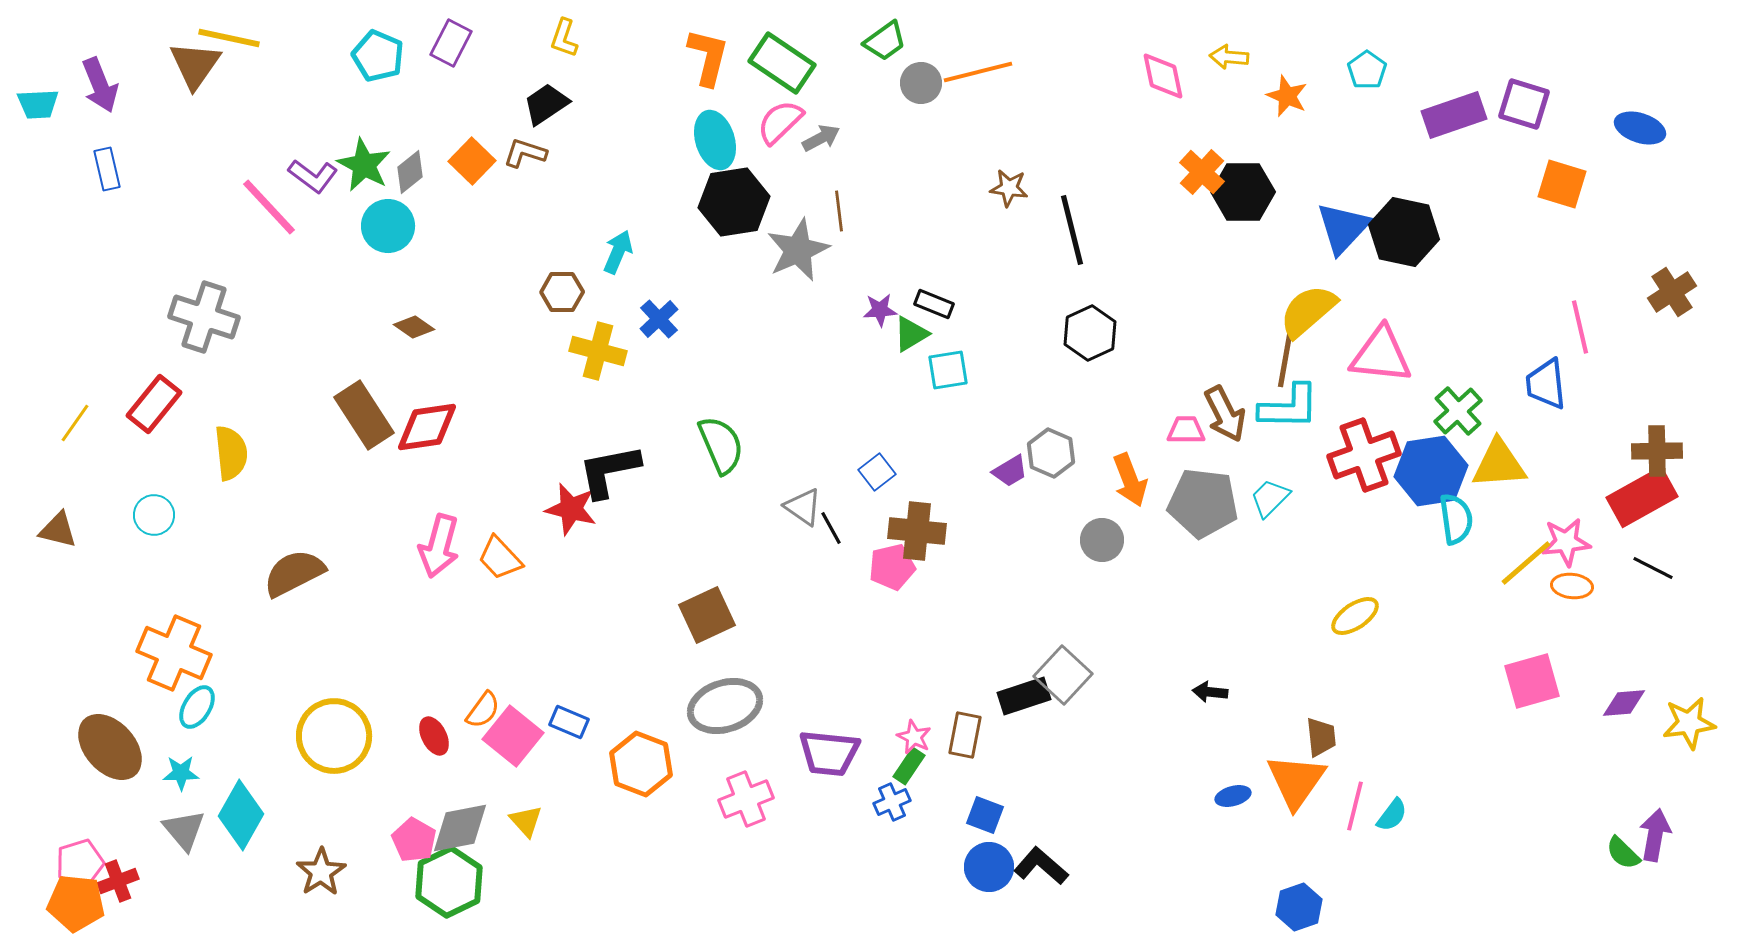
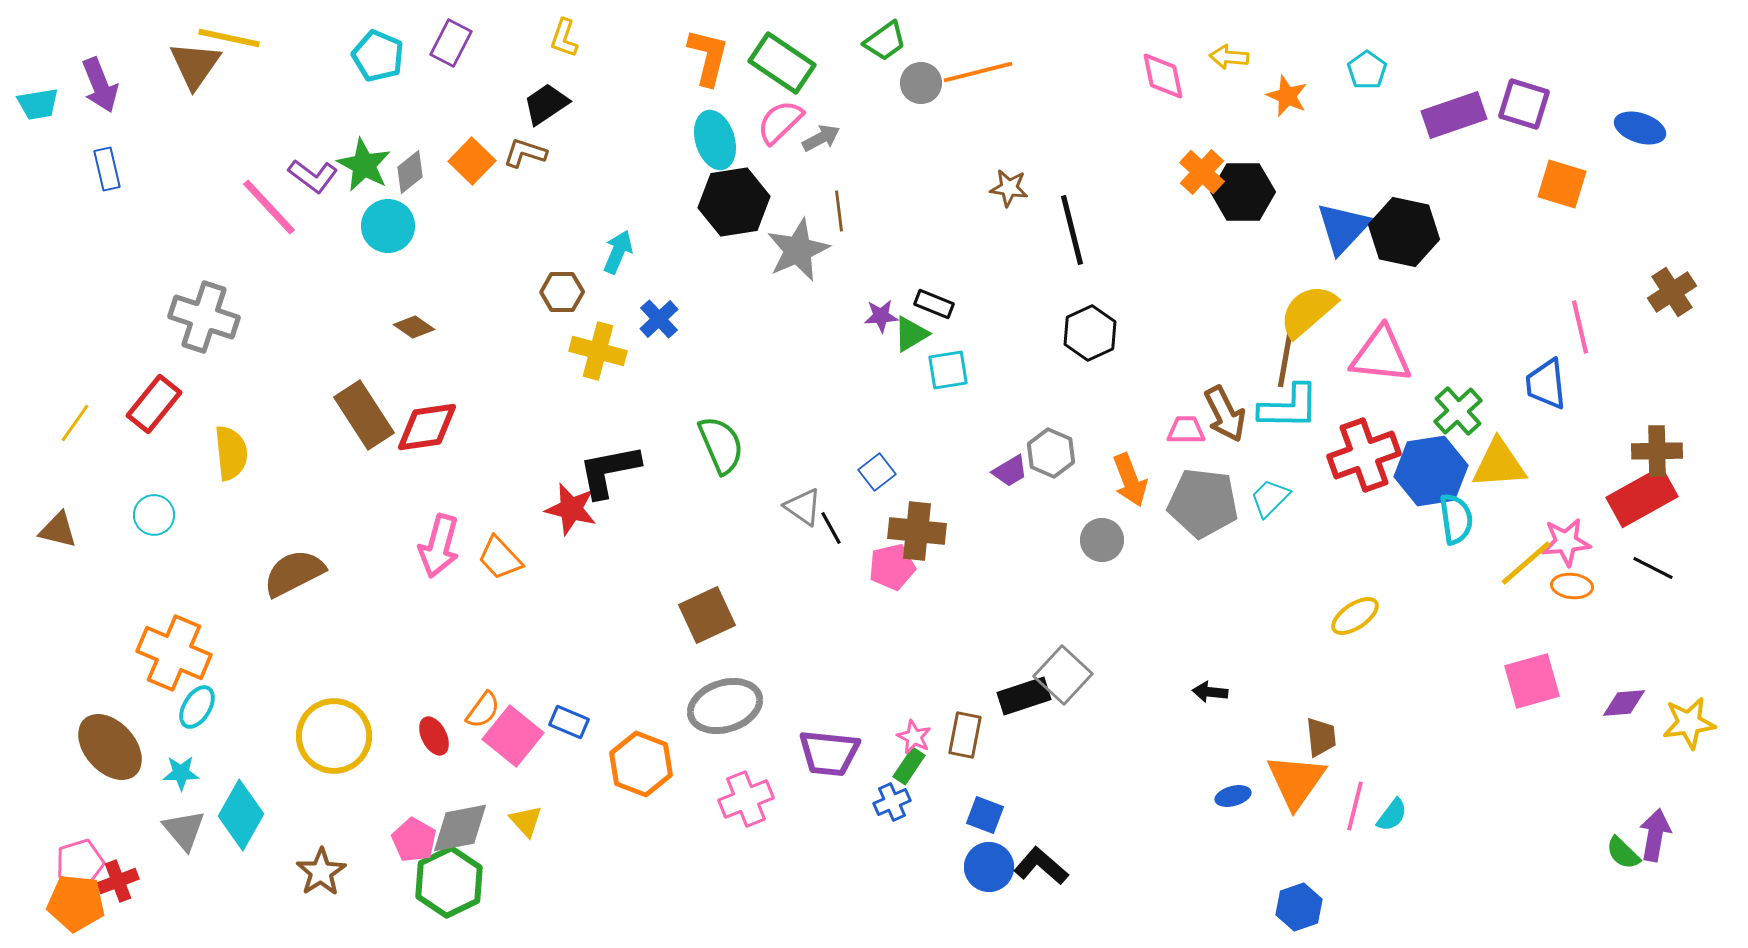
cyan trapezoid at (38, 104): rotated 6 degrees counterclockwise
purple star at (880, 310): moved 1 px right, 6 px down
